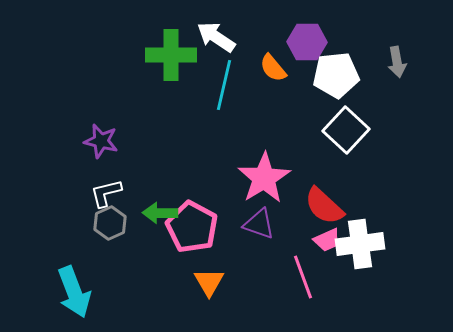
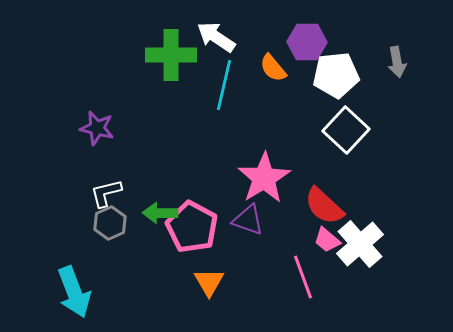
purple star: moved 4 px left, 13 px up
purple triangle: moved 11 px left, 4 px up
pink trapezoid: rotated 64 degrees clockwise
white cross: rotated 33 degrees counterclockwise
